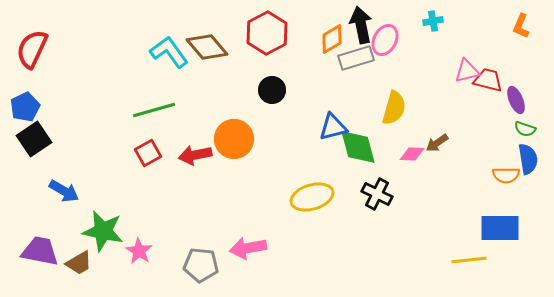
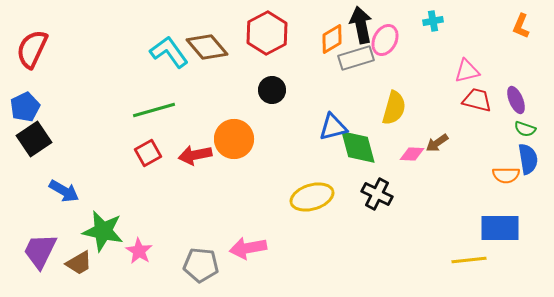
red trapezoid: moved 11 px left, 20 px down
purple trapezoid: rotated 75 degrees counterclockwise
